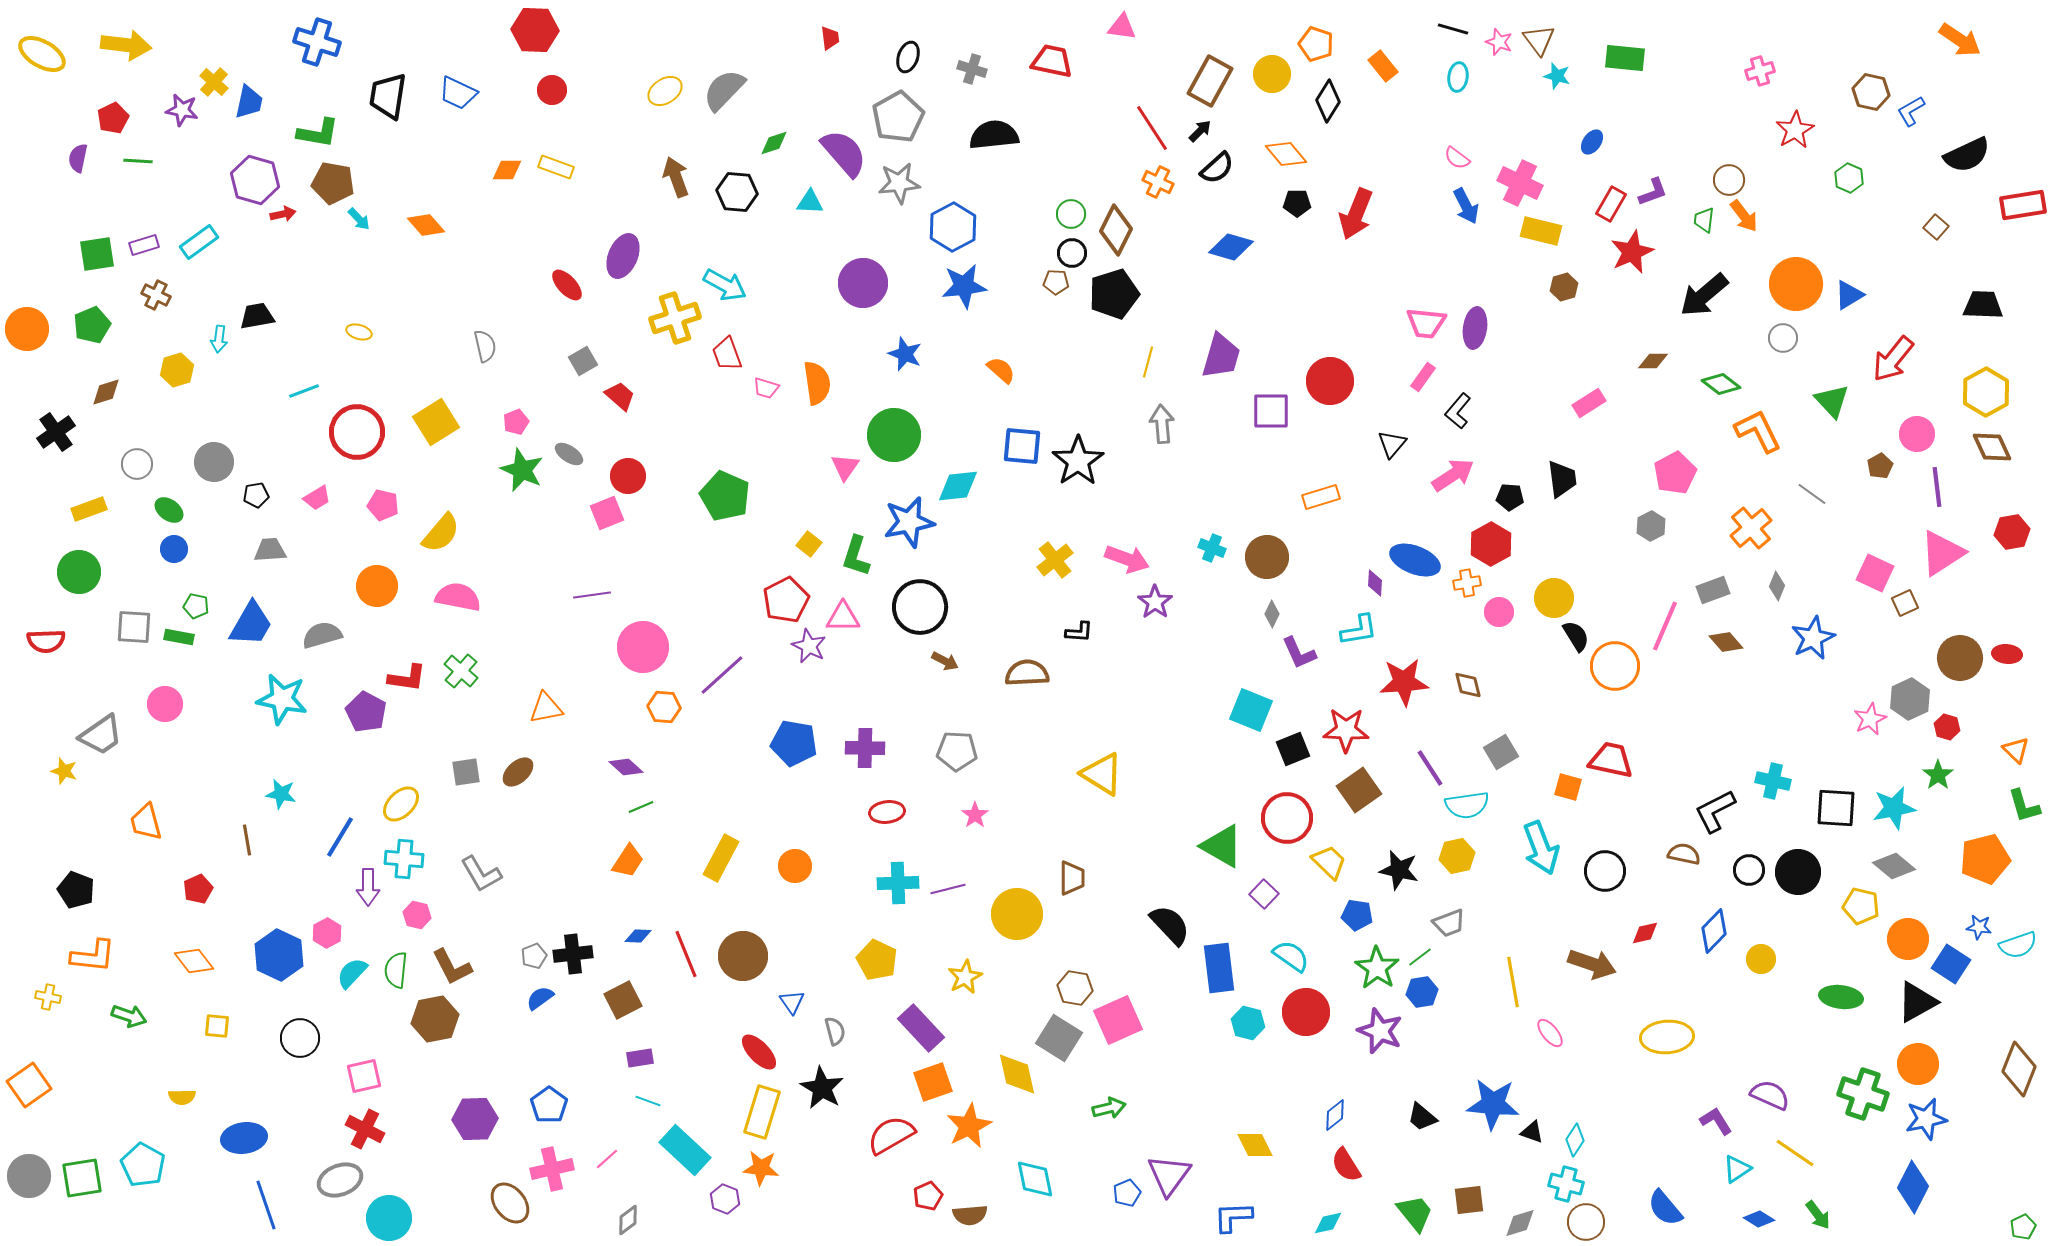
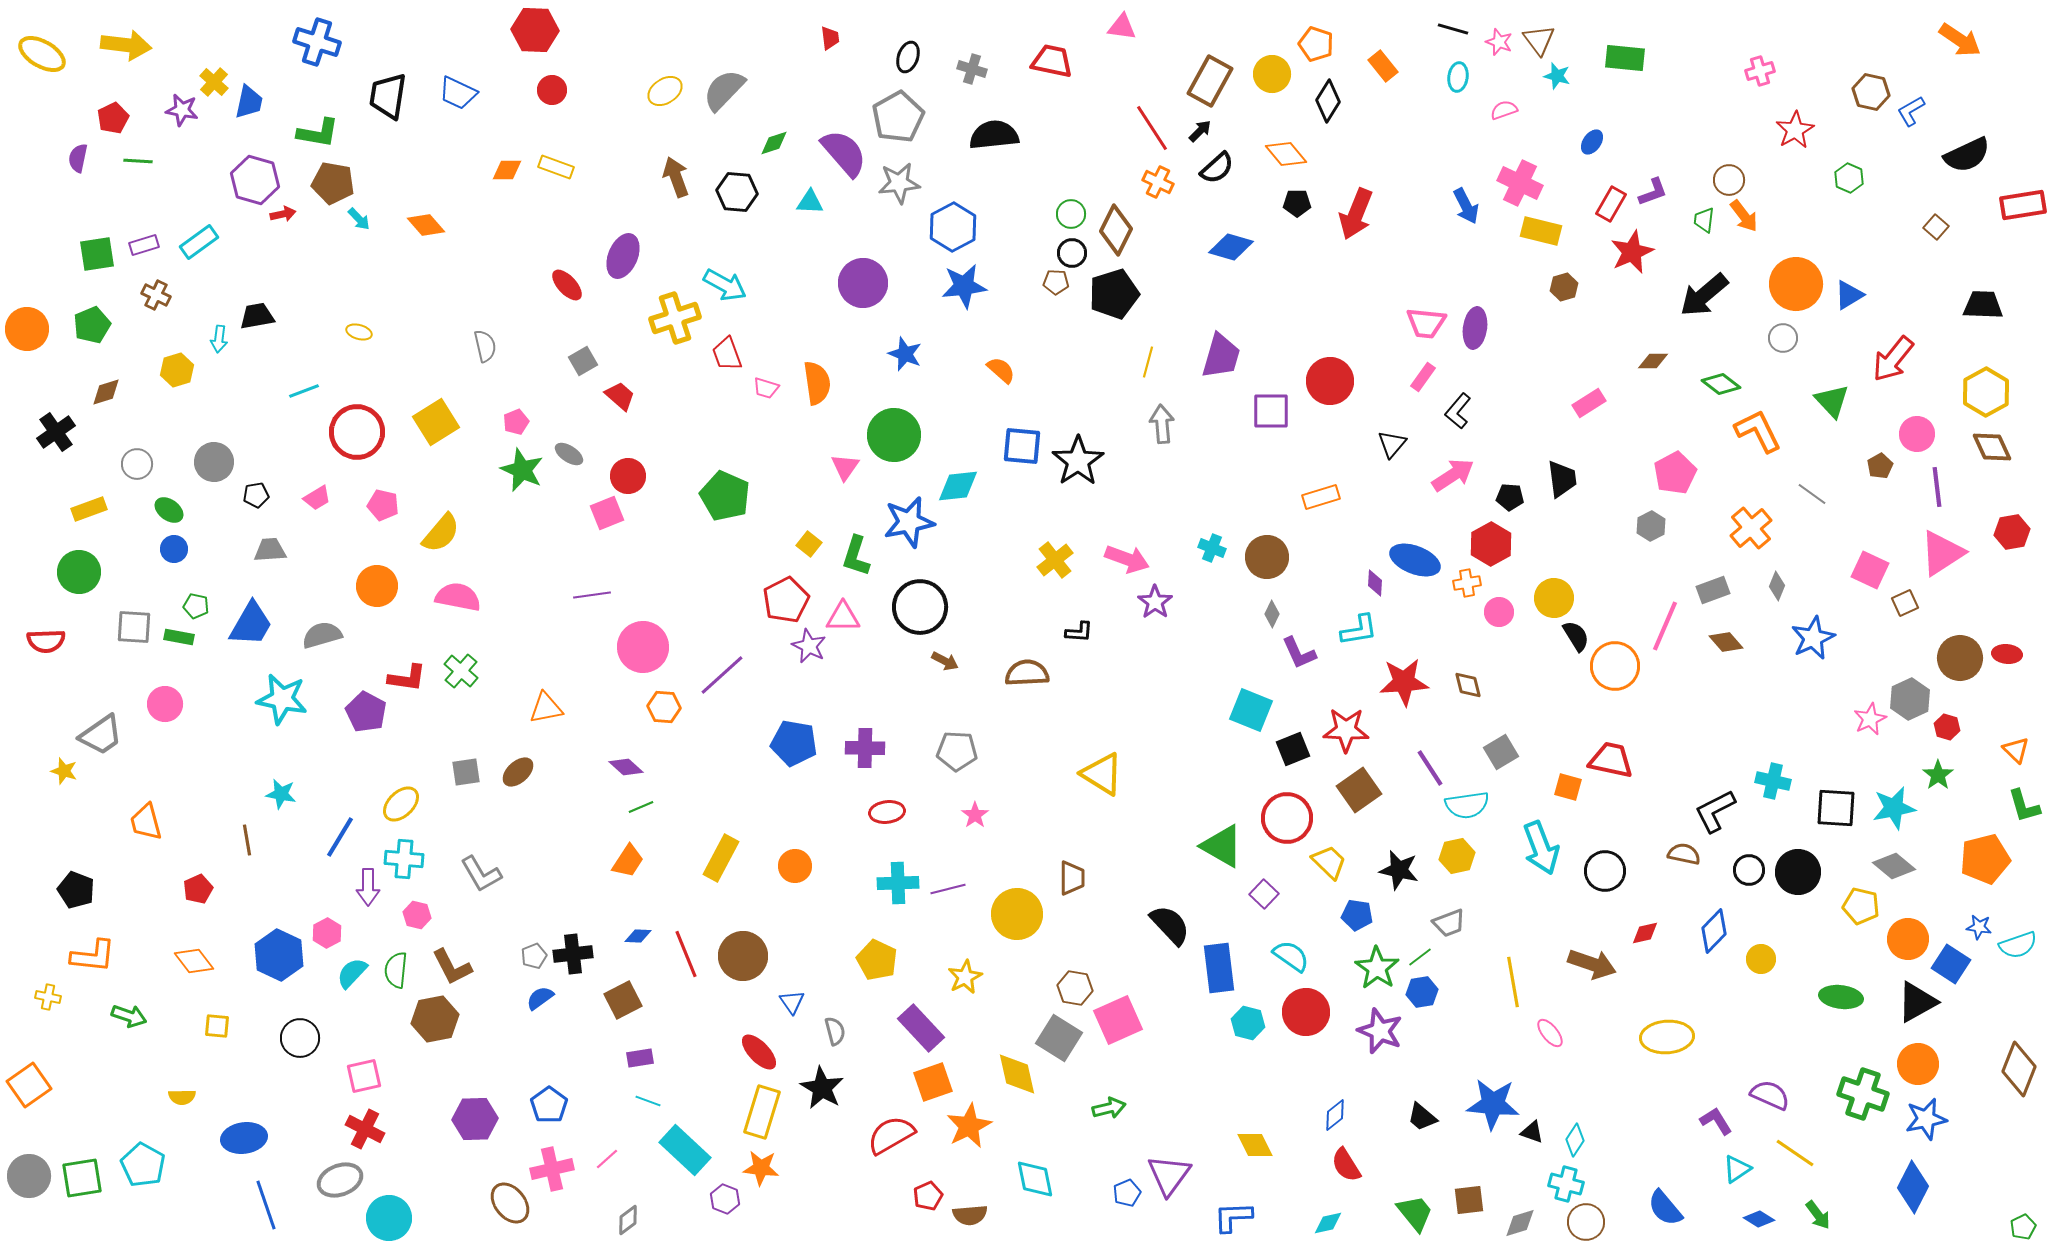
pink semicircle at (1457, 158): moved 47 px right, 48 px up; rotated 124 degrees clockwise
pink square at (1875, 573): moved 5 px left, 3 px up
